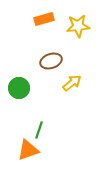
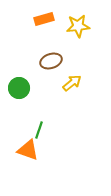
orange triangle: rotated 40 degrees clockwise
